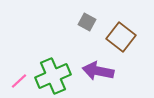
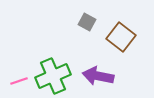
purple arrow: moved 5 px down
pink line: rotated 24 degrees clockwise
